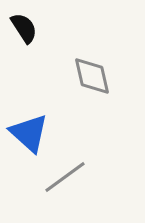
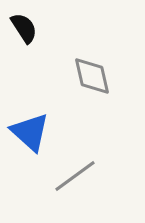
blue triangle: moved 1 px right, 1 px up
gray line: moved 10 px right, 1 px up
